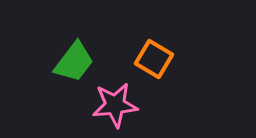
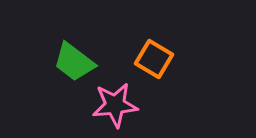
green trapezoid: rotated 90 degrees clockwise
